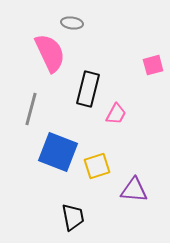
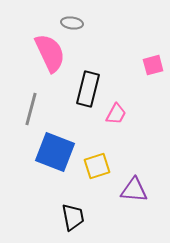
blue square: moved 3 px left
